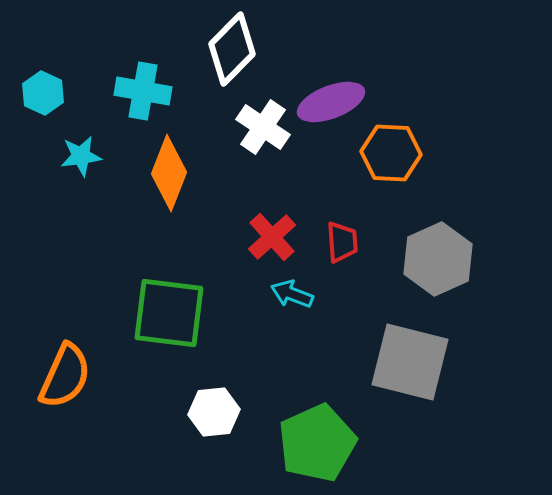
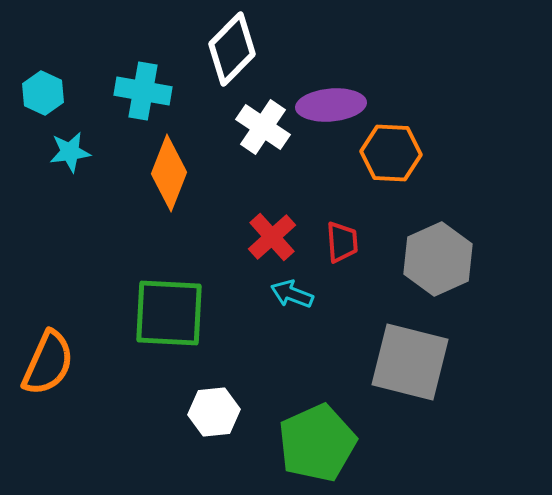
purple ellipse: moved 3 px down; rotated 16 degrees clockwise
cyan star: moved 11 px left, 4 px up
green square: rotated 4 degrees counterclockwise
orange semicircle: moved 17 px left, 13 px up
